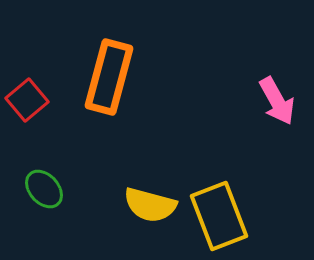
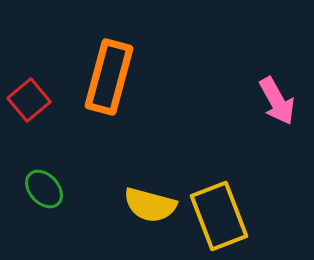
red square: moved 2 px right
